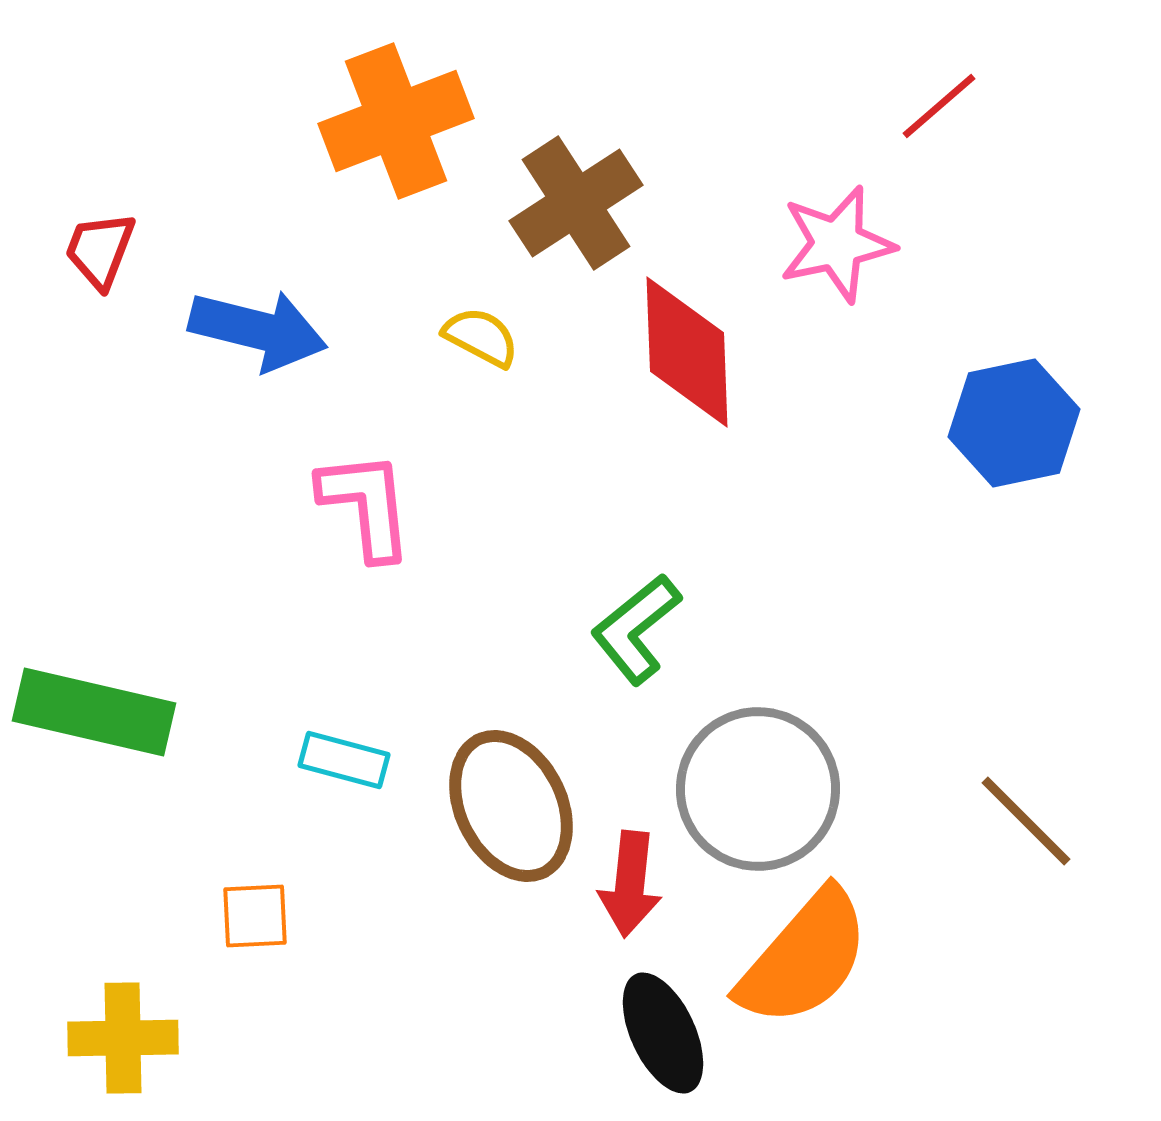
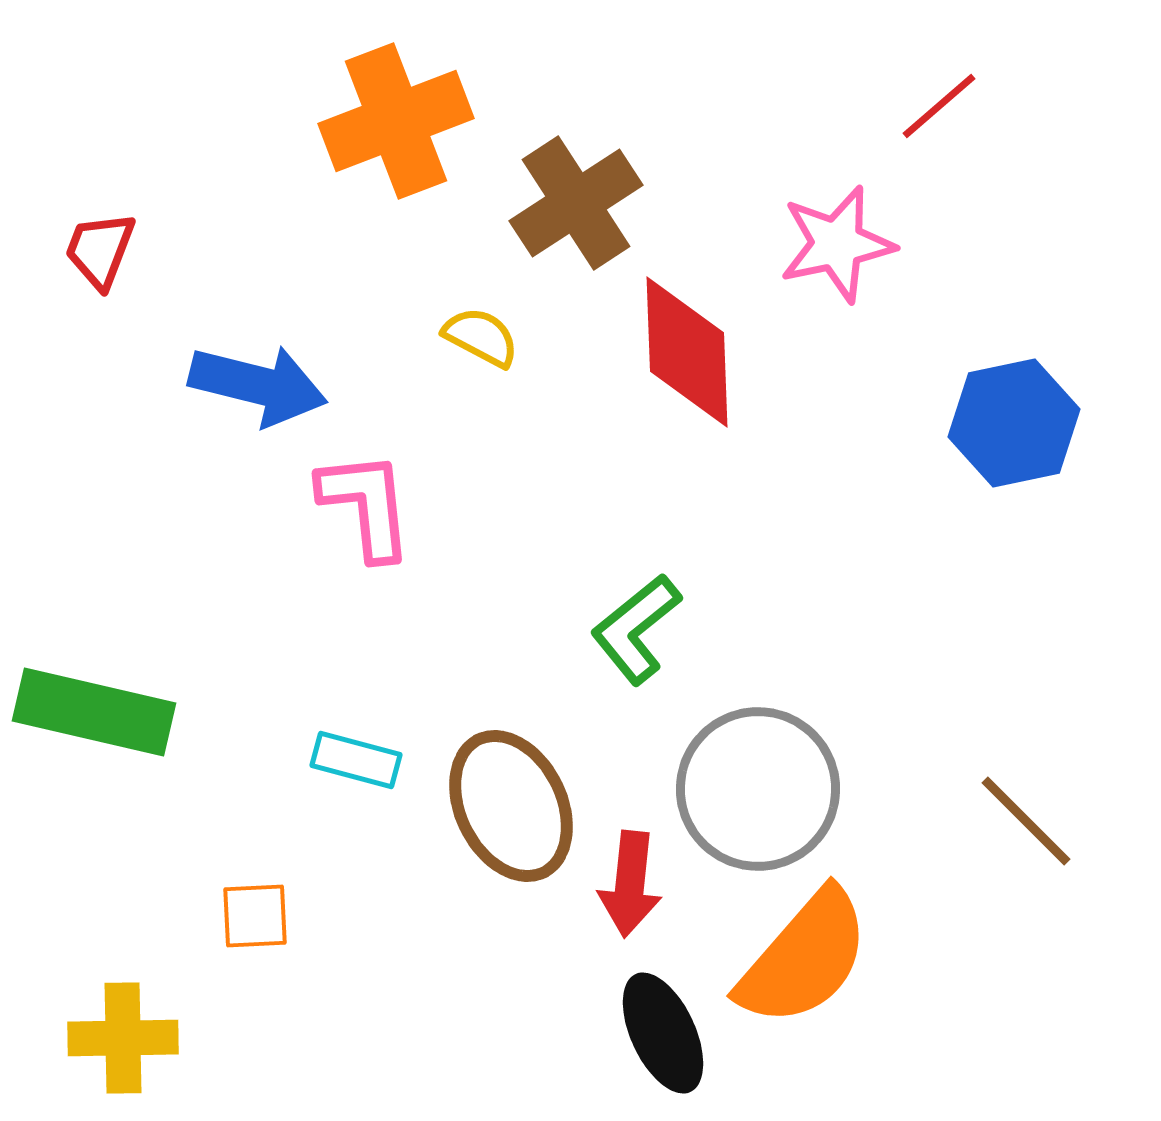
blue arrow: moved 55 px down
cyan rectangle: moved 12 px right
